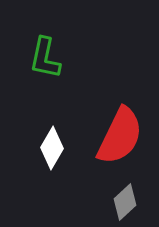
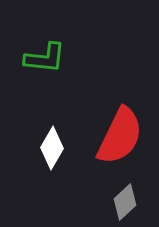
green L-shape: rotated 96 degrees counterclockwise
